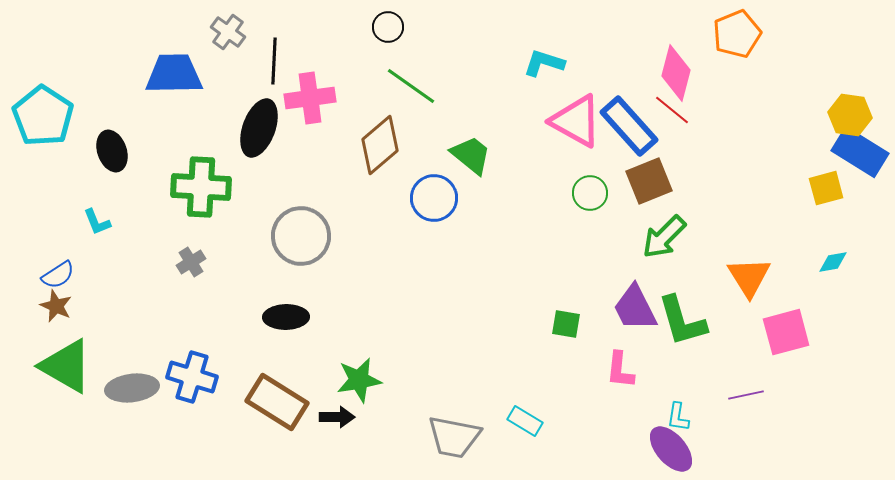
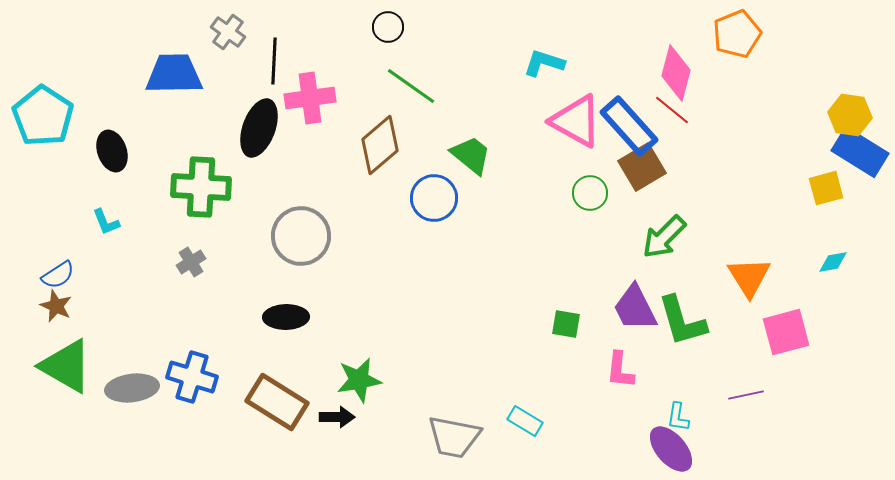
brown square at (649, 181): moved 7 px left, 14 px up; rotated 9 degrees counterclockwise
cyan L-shape at (97, 222): moved 9 px right
